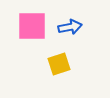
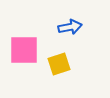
pink square: moved 8 px left, 24 px down
